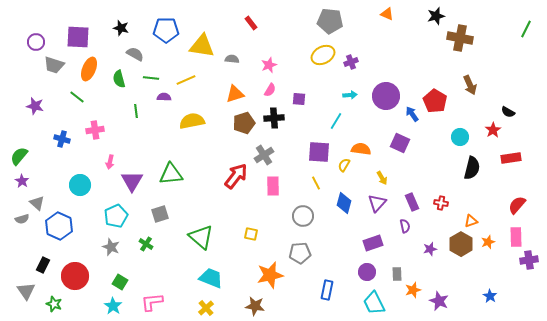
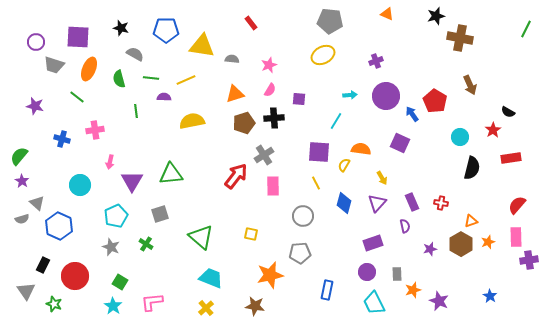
purple cross at (351, 62): moved 25 px right, 1 px up
